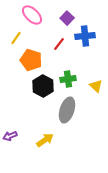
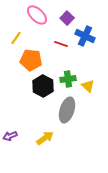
pink ellipse: moved 5 px right
blue cross: rotated 30 degrees clockwise
red line: moved 2 px right; rotated 72 degrees clockwise
orange pentagon: rotated 10 degrees counterclockwise
yellow triangle: moved 8 px left
yellow arrow: moved 2 px up
